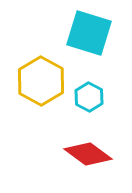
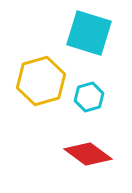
yellow hexagon: rotated 15 degrees clockwise
cyan hexagon: rotated 16 degrees clockwise
